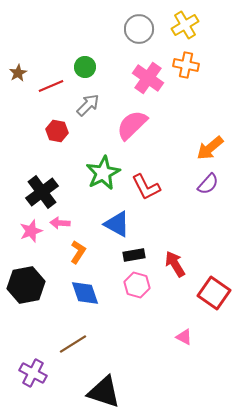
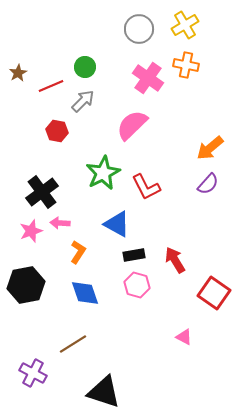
gray arrow: moved 5 px left, 4 px up
red arrow: moved 4 px up
